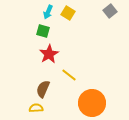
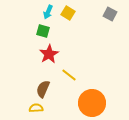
gray square: moved 3 px down; rotated 24 degrees counterclockwise
